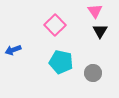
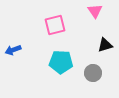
pink square: rotated 30 degrees clockwise
black triangle: moved 5 px right, 14 px down; rotated 42 degrees clockwise
cyan pentagon: rotated 10 degrees counterclockwise
